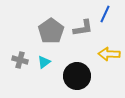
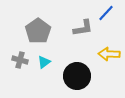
blue line: moved 1 px right, 1 px up; rotated 18 degrees clockwise
gray pentagon: moved 13 px left
